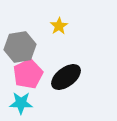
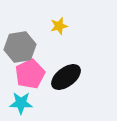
yellow star: rotated 18 degrees clockwise
pink pentagon: moved 2 px right
